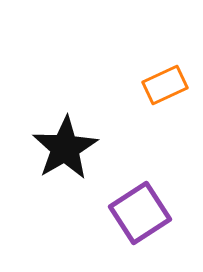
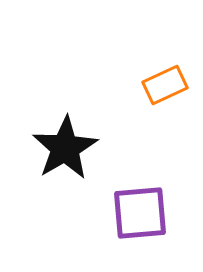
purple square: rotated 28 degrees clockwise
